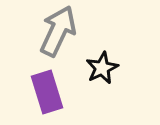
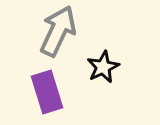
black star: moved 1 px right, 1 px up
